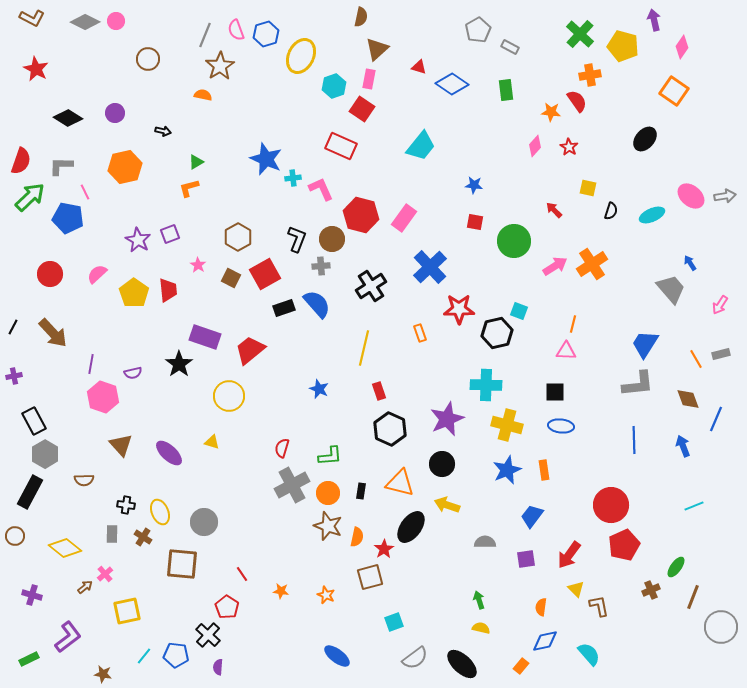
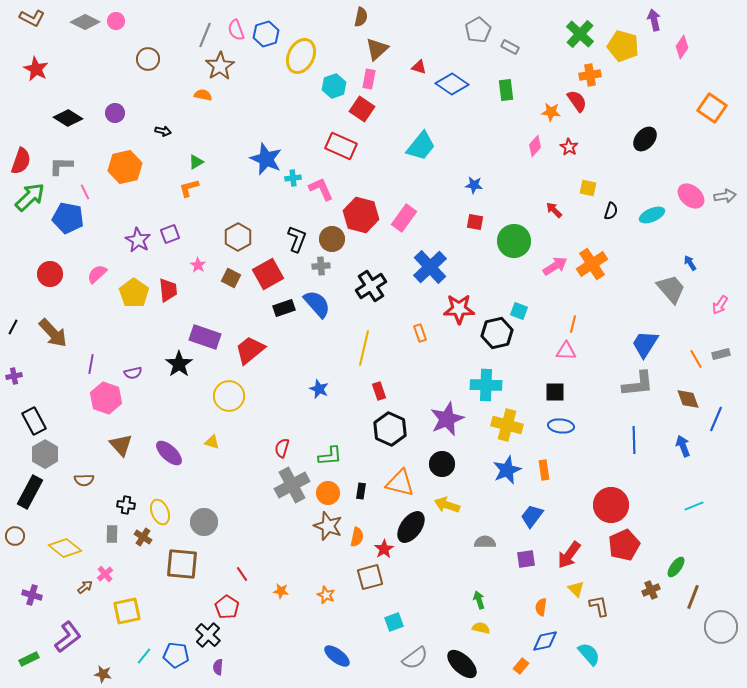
orange square at (674, 91): moved 38 px right, 17 px down
red square at (265, 274): moved 3 px right
pink hexagon at (103, 397): moved 3 px right, 1 px down
